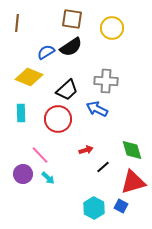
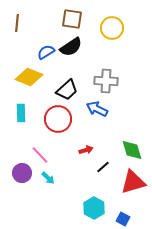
purple circle: moved 1 px left, 1 px up
blue square: moved 2 px right, 13 px down
